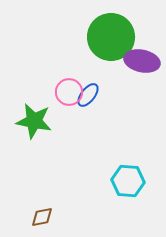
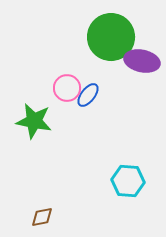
pink circle: moved 2 px left, 4 px up
